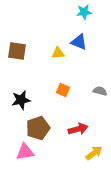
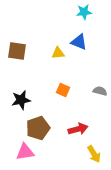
yellow arrow: moved 1 px down; rotated 96 degrees clockwise
